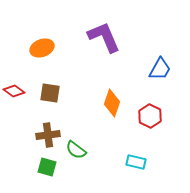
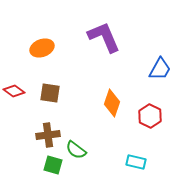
green square: moved 6 px right, 2 px up
